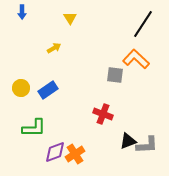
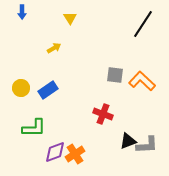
orange L-shape: moved 6 px right, 22 px down
